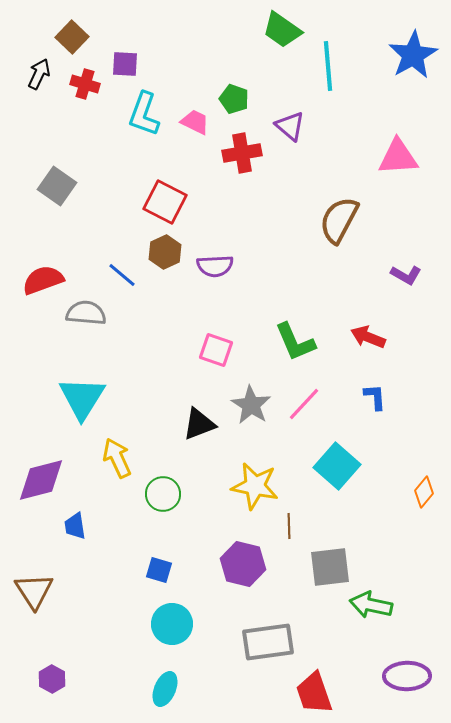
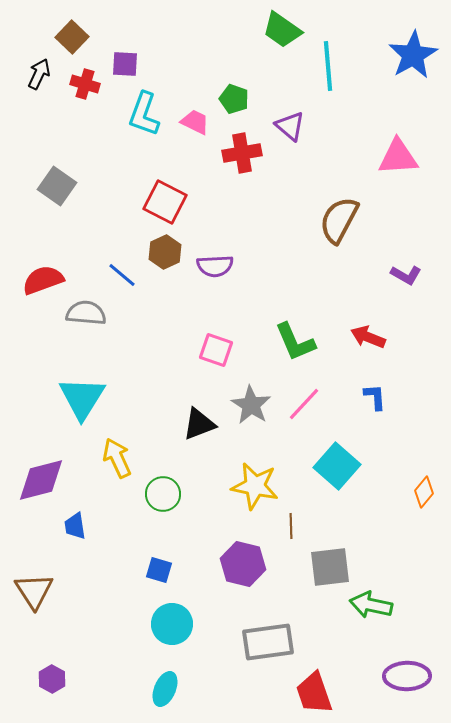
brown line at (289, 526): moved 2 px right
